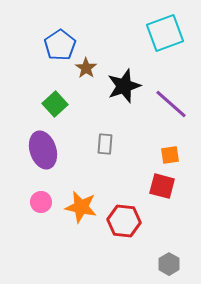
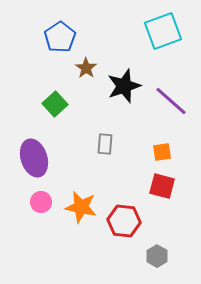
cyan square: moved 2 px left, 2 px up
blue pentagon: moved 8 px up
purple line: moved 3 px up
purple ellipse: moved 9 px left, 8 px down
orange square: moved 8 px left, 3 px up
gray hexagon: moved 12 px left, 8 px up
